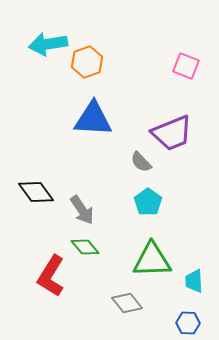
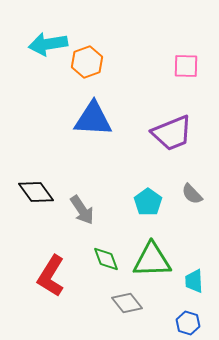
pink square: rotated 20 degrees counterclockwise
gray semicircle: moved 51 px right, 32 px down
green diamond: moved 21 px right, 12 px down; rotated 20 degrees clockwise
blue hexagon: rotated 15 degrees clockwise
